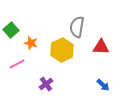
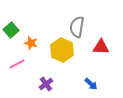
yellow hexagon: rotated 10 degrees counterclockwise
blue arrow: moved 12 px left, 1 px up
